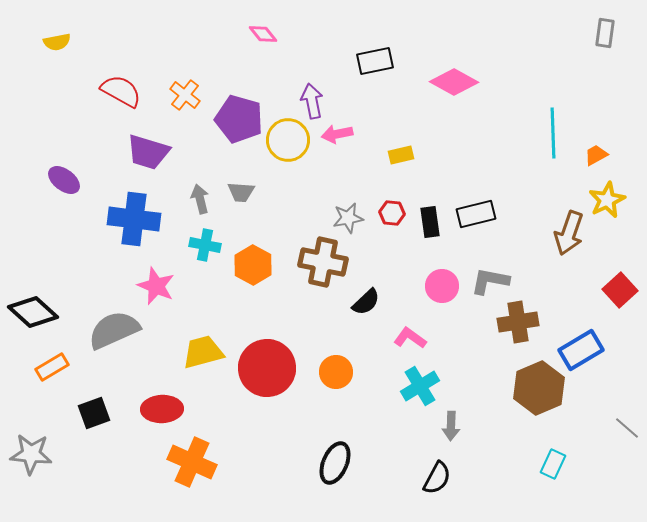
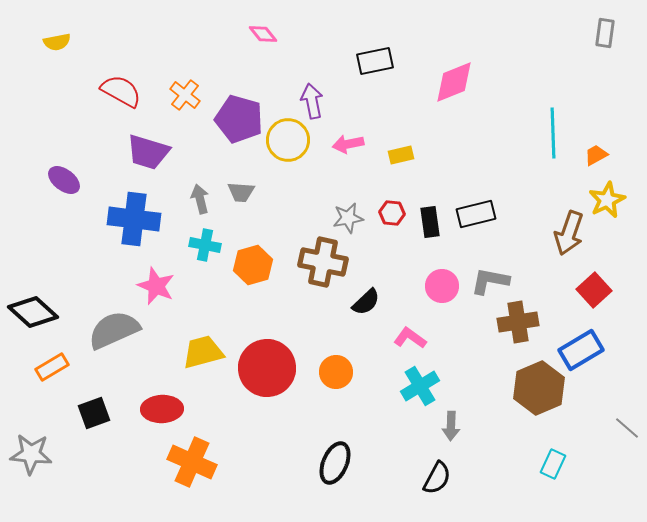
pink diamond at (454, 82): rotated 51 degrees counterclockwise
pink arrow at (337, 134): moved 11 px right, 10 px down
orange hexagon at (253, 265): rotated 15 degrees clockwise
red square at (620, 290): moved 26 px left
